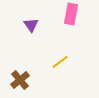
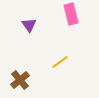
pink rectangle: rotated 25 degrees counterclockwise
purple triangle: moved 2 px left
